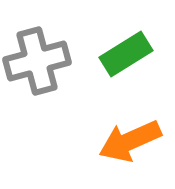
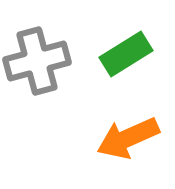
orange arrow: moved 2 px left, 3 px up
